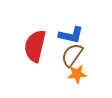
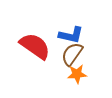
red semicircle: rotated 112 degrees clockwise
brown semicircle: moved 1 px up
